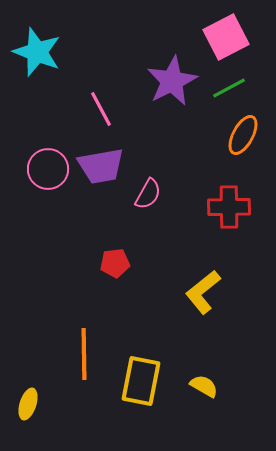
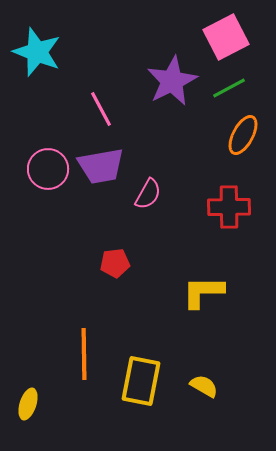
yellow L-shape: rotated 39 degrees clockwise
